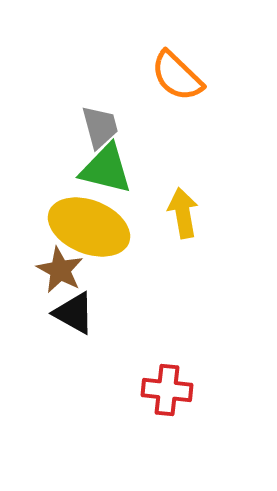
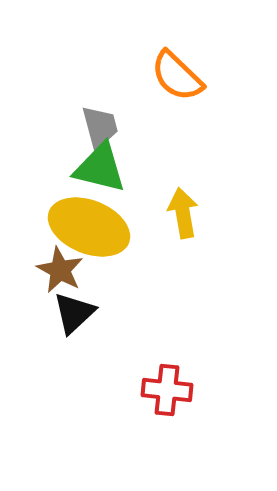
green triangle: moved 6 px left, 1 px up
black triangle: rotated 48 degrees clockwise
